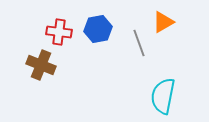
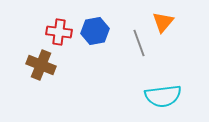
orange triangle: rotated 20 degrees counterclockwise
blue hexagon: moved 3 px left, 2 px down
cyan semicircle: rotated 108 degrees counterclockwise
